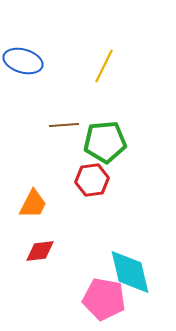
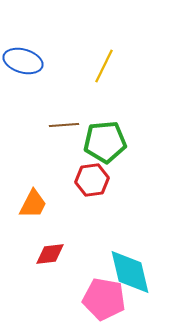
red diamond: moved 10 px right, 3 px down
